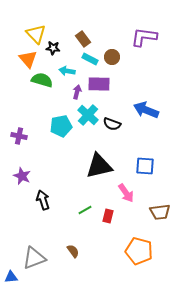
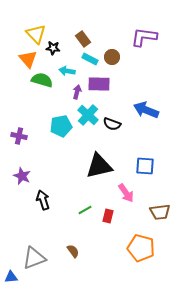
orange pentagon: moved 2 px right, 3 px up
